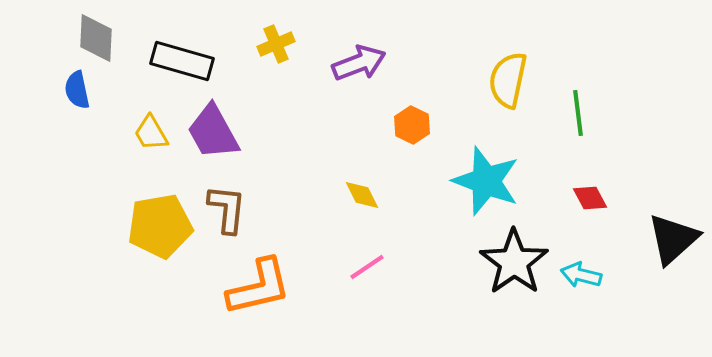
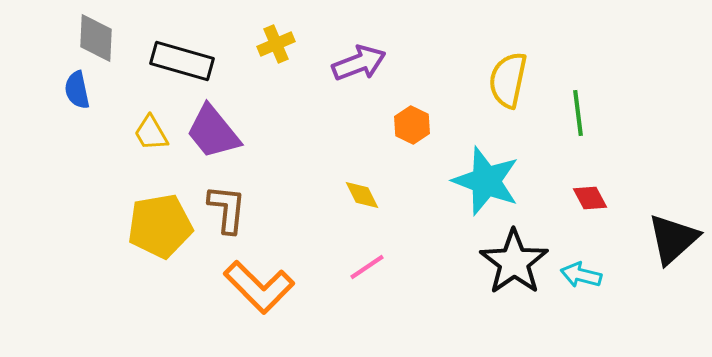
purple trapezoid: rotated 10 degrees counterclockwise
orange L-shape: rotated 58 degrees clockwise
